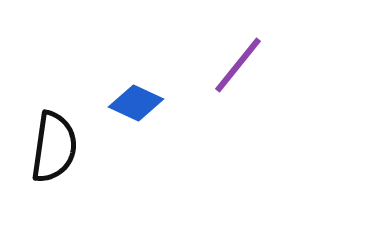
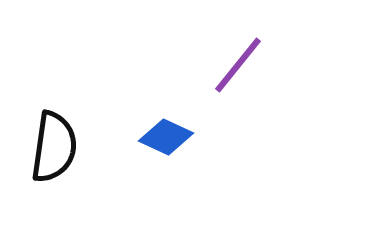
blue diamond: moved 30 px right, 34 px down
